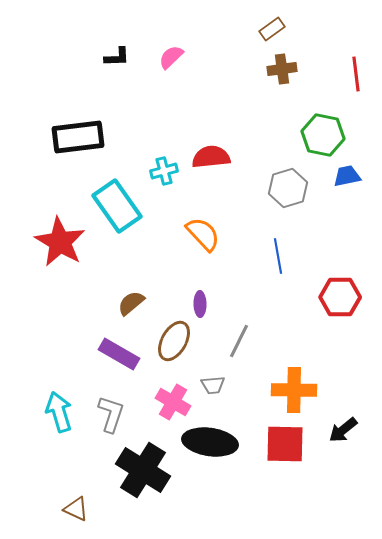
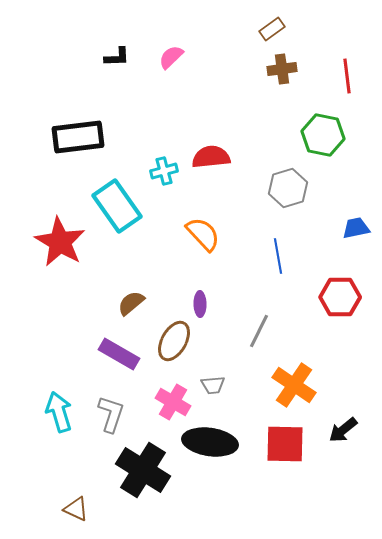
red line: moved 9 px left, 2 px down
blue trapezoid: moved 9 px right, 52 px down
gray line: moved 20 px right, 10 px up
orange cross: moved 5 px up; rotated 33 degrees clockwise
